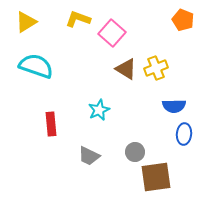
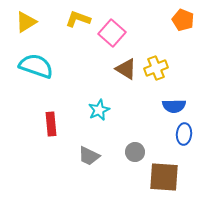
brown square: moved 8 px right; rotated 12 degrees clockwise
